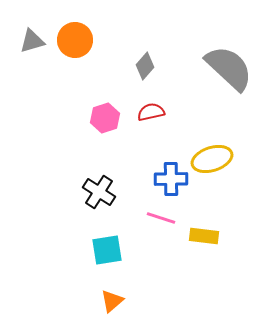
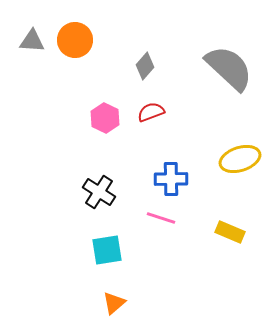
gray triangle: rotated 20 degrees clockwise
red semicircle: rotated 8 degrees counterclockwise
pink hexagon: rotated 16 degrees counterclockwise
yellow ellipse: moved 28 px right
yellow rectangle: moved 26 px right, 4 px up; rotated 16 degrees clockwise
orange triangle: moved 2 px right, 2 px down
